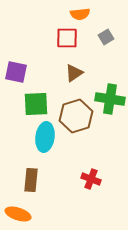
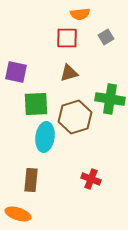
brown triangle: moved 5 px left; rotated 18 degrees clockwise
brown hexagon: moved 1 px left, 1 px down
